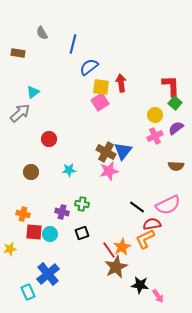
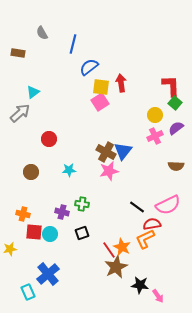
orange star: rotated 18 degrees counterclockwise
